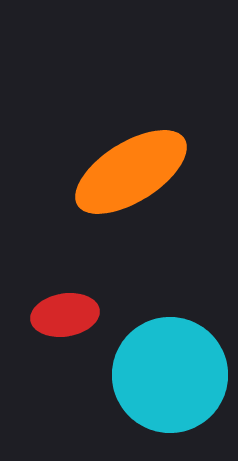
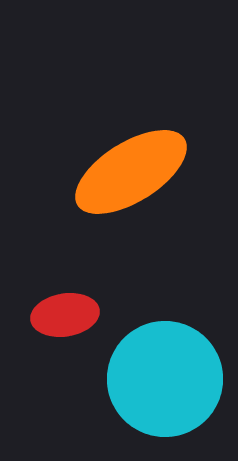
cyan circle: moved 5 px left, 4 px down
